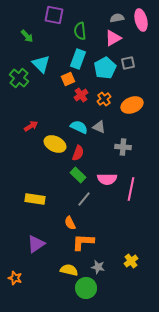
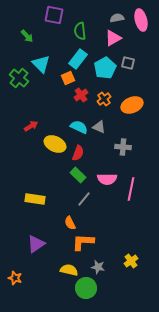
cyan rectangle: rotated 18 degrees clockwise
gray square: rotated 24 degrees clockwise
orange square: moved 1 px up
